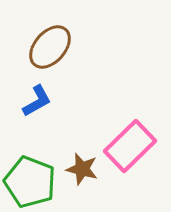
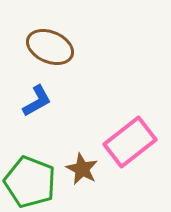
brown ellipse: rotated 72 degrees clockwise
pink rectangle: moved 4 px up; rotated 6 degrees clockwise
brown star: rotated 12 degrees clockwise
